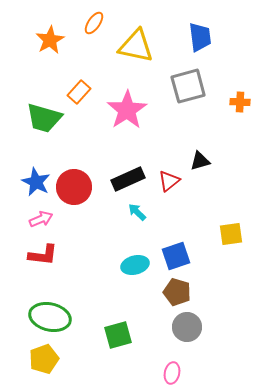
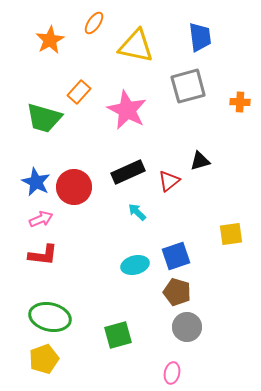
pink star: rotated 12 degrees counterclockwise
black rectangle: moved 7 px up
